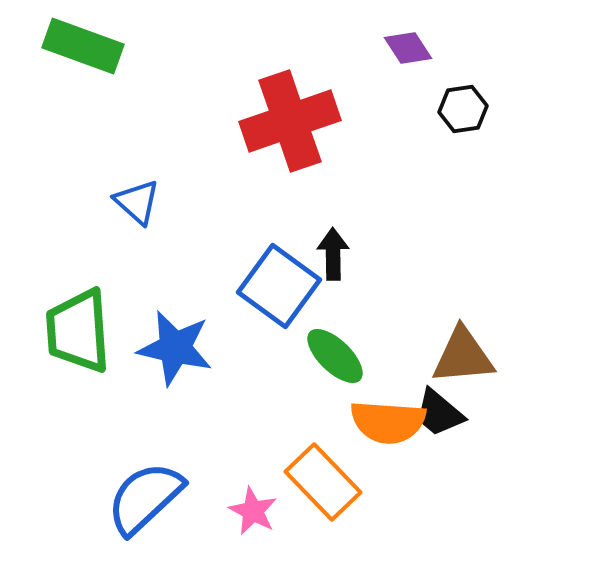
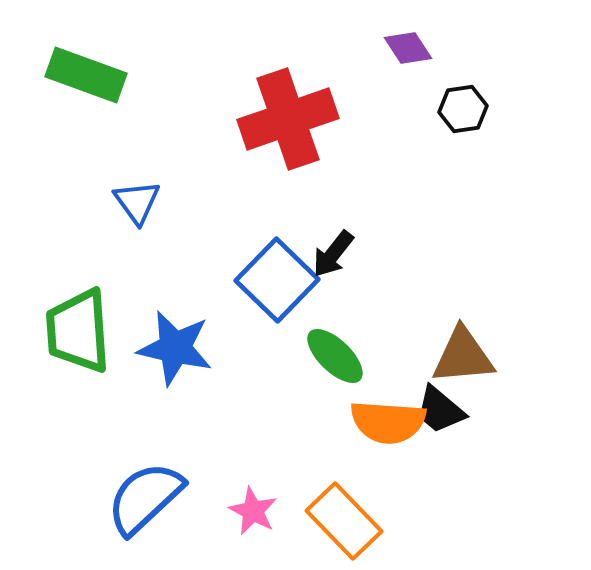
green rectangle: moved 3 px right, 29 px down
red cross: moved 2 px left, 2 px up
blue triangle: rotated 12 degrees clockwise
black arrow: rotated 141 degrees counterclockwise
blue square: moved 2 px left, 6 px up; rotated 8 degrees clockwise
black trapezoid: moved 1 px right, 3 px up
orange rectangle: moved 21 px right, 39 px down
